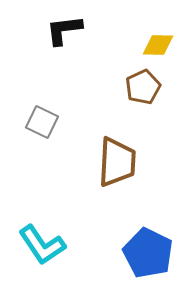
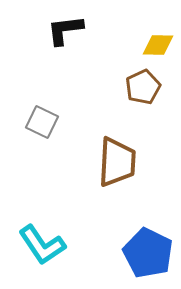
black L-shape: moved 1 px right
